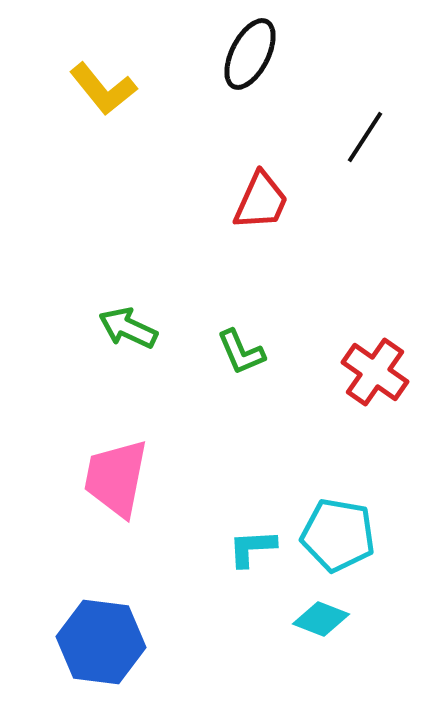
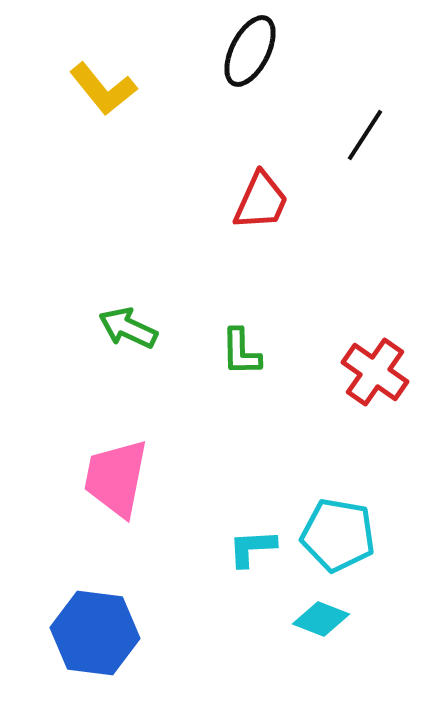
black ellipse: moved 3 px up
black line: moved 2 px up
green L-shape: rotated 22 degrees clockwise
blue hexagon: moved 6 px left, 9 px up
